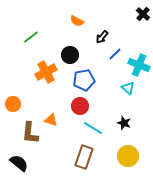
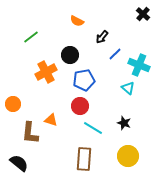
brown rectangle: moved 2 px down; rotated 15 degrees counterclockwise
